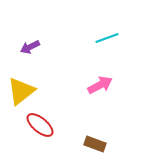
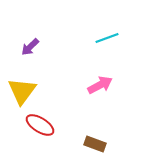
purple arrow: rotated 18 degrees counterclockwise
yellow triangle: moved 1 px right; rotated 16 degrees counterclockwise
red ellipse: rotated 8 degrees counterclockwise
